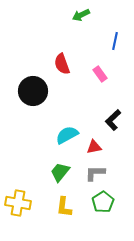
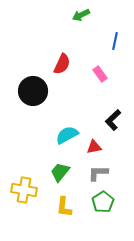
red semicircle: rotated 135 degrees counterclockwise
gray L-shape: moved 3 px right
yellow cross: moved 6 px right, 13 px up
